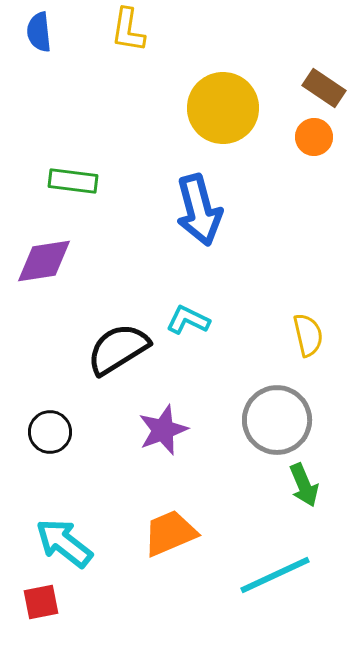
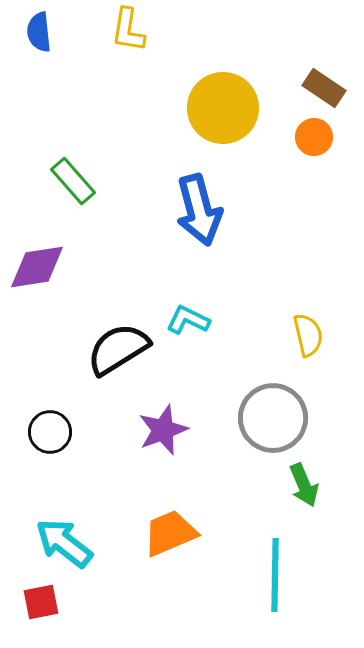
green rectangle: rotated 42 degrees clockwise
purple diamond: moved 7 px left, 6 px down
gray circle: moved 4 px left, 2 px up
cyan line: rotated 64 degrees counterclockwise
